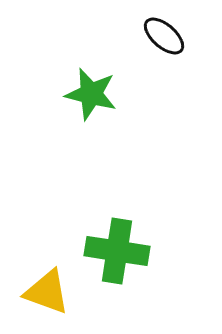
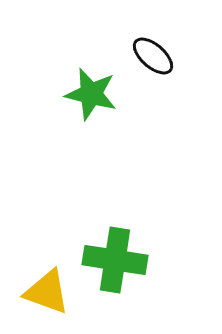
black ellipse: moved 11 px left, 20 px down
green cross: moved 2 px left, 9 px down
